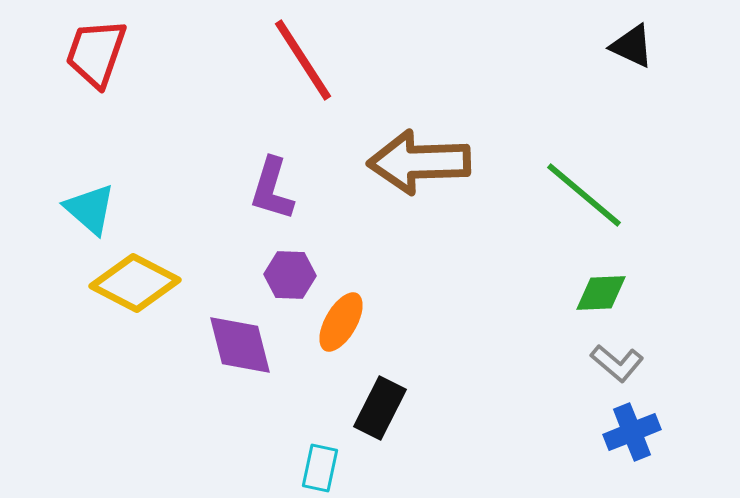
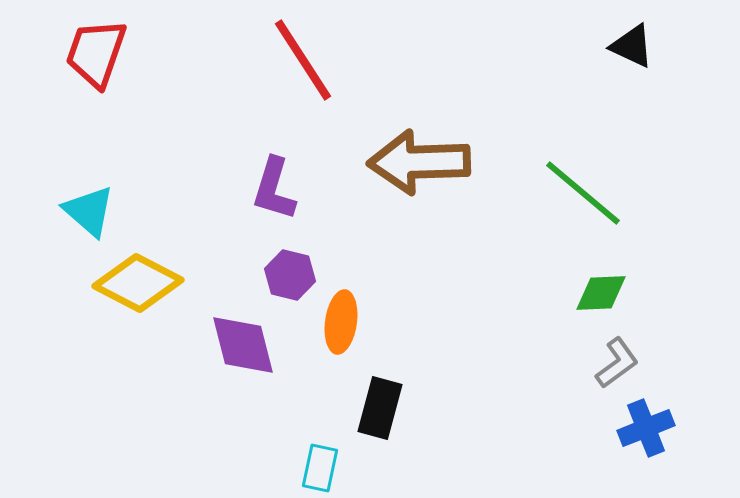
purple L-shape: moved 2 px right
green line: moved 1 px left, 2 px up
cyan triangle: moved 1 px left, 2 px down
purple hexagon: rotated 12 degrees clockwise
yellow diamond: moved 3 px right
orange ellipse: rotated 22 degrees counterclockwise
purple diamond: moved 3 px right
gray L-shape: rotated 76 degrees counterclockwise
black rectangle: rotated 12 degrees counterclockwise
blue cross: moved 14 px right, 4 px up
